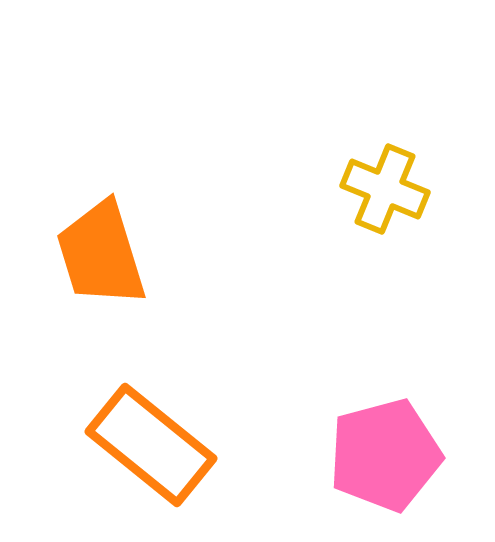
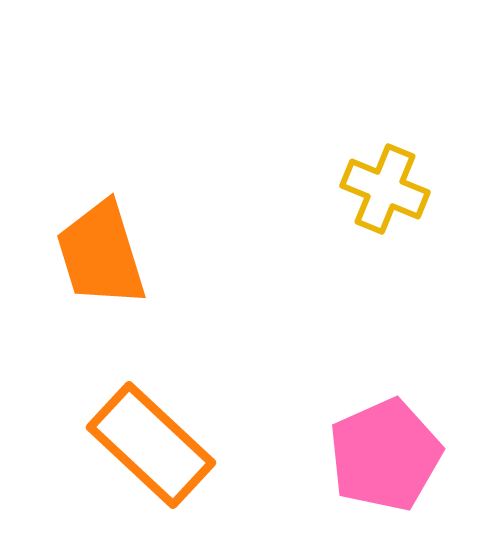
orange rectangle: rotated 4 degrees clockwise
pink pentagon: rotated 9 degrees counterclockwise
